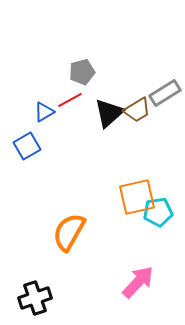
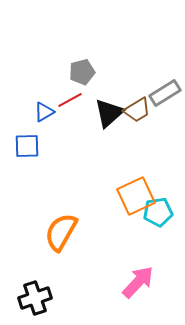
blue square: rotated 28 degrees clockwise
orange square: moved 1 px left, 1 px up; rotated 12 degrees counterclockwise
orange semicircle: moved 8 px left
